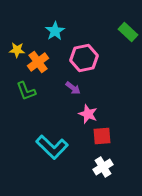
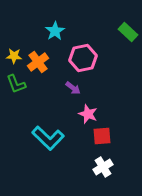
yellow star: moved 3 px left, 6 px down
pink hexagon: moved 1 px left
green L-shape: moved 10 px left, 7 px up
cyan L-shape: moved 4 px left, 9 px up
